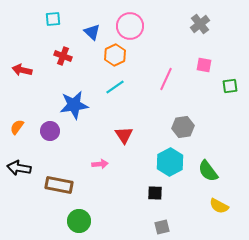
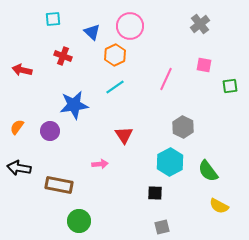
gray hexagon: rotated 25 degrees counterclockwise
